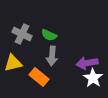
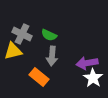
yellow triangle: moved 12 px up
